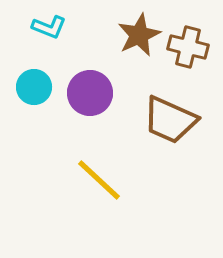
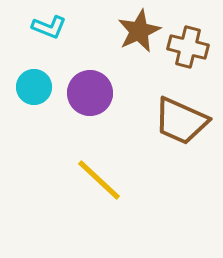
brown star: moved 4 px up
brown trapezoid: moved 11 px right, 1 px down
